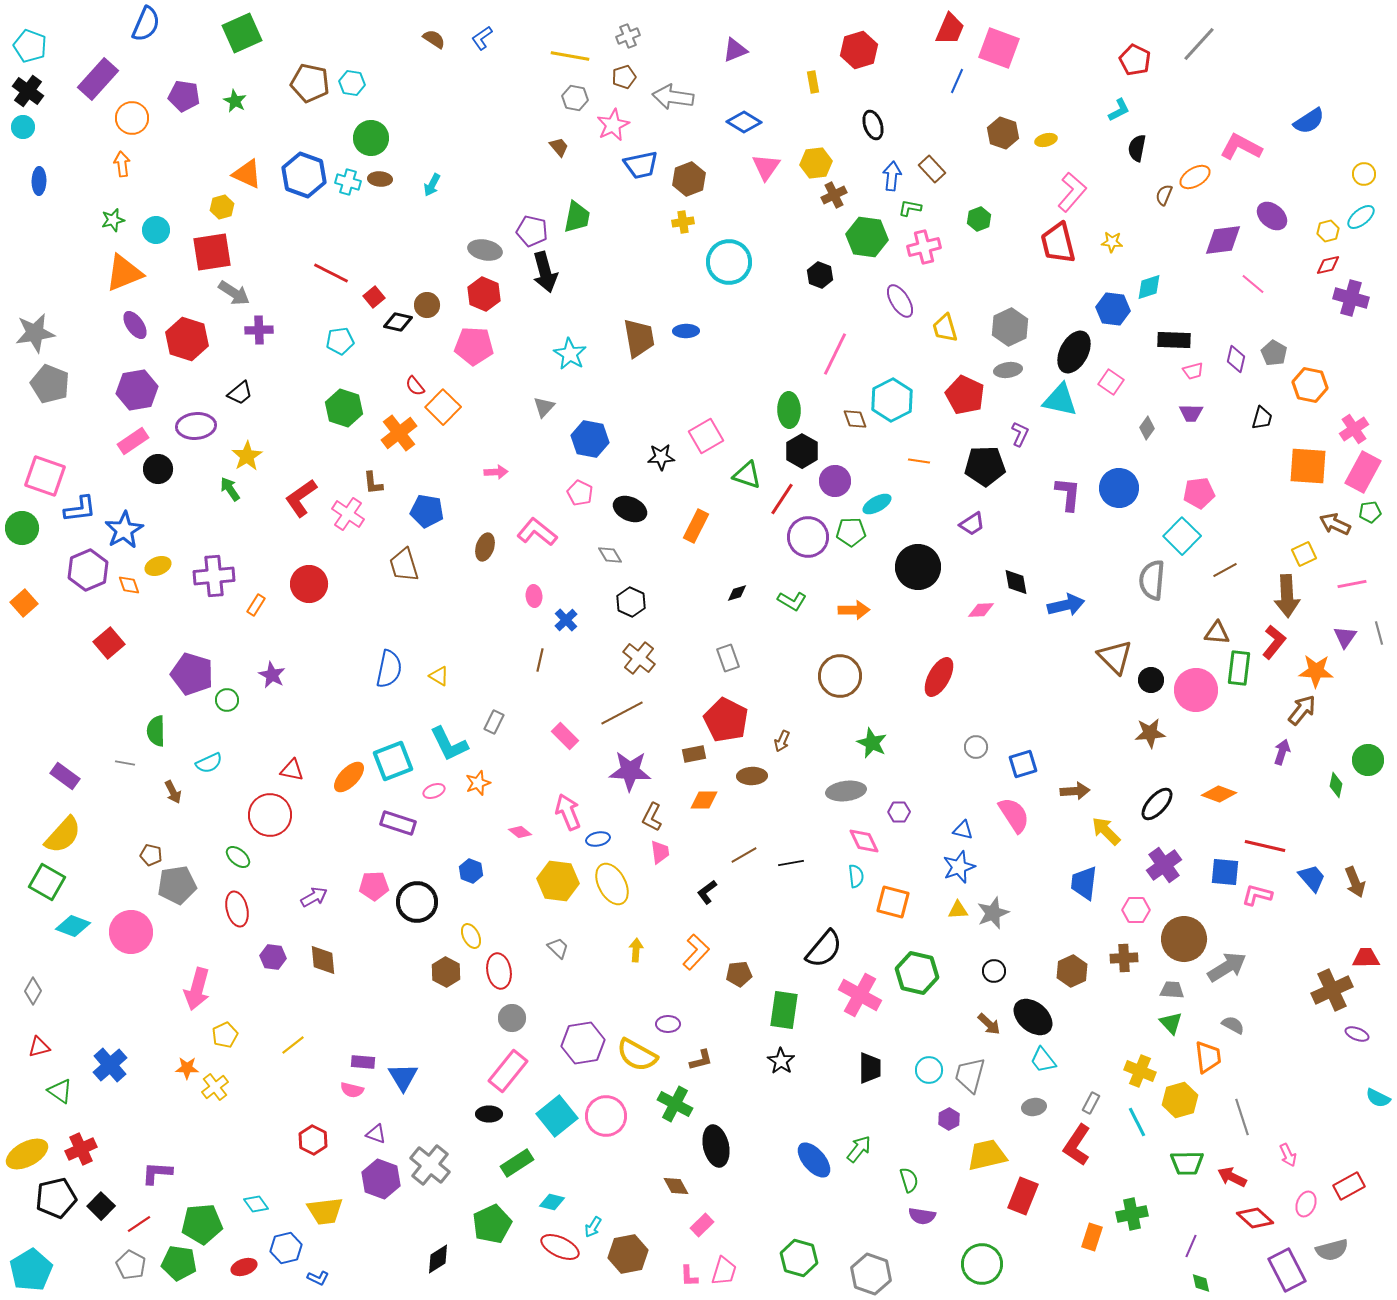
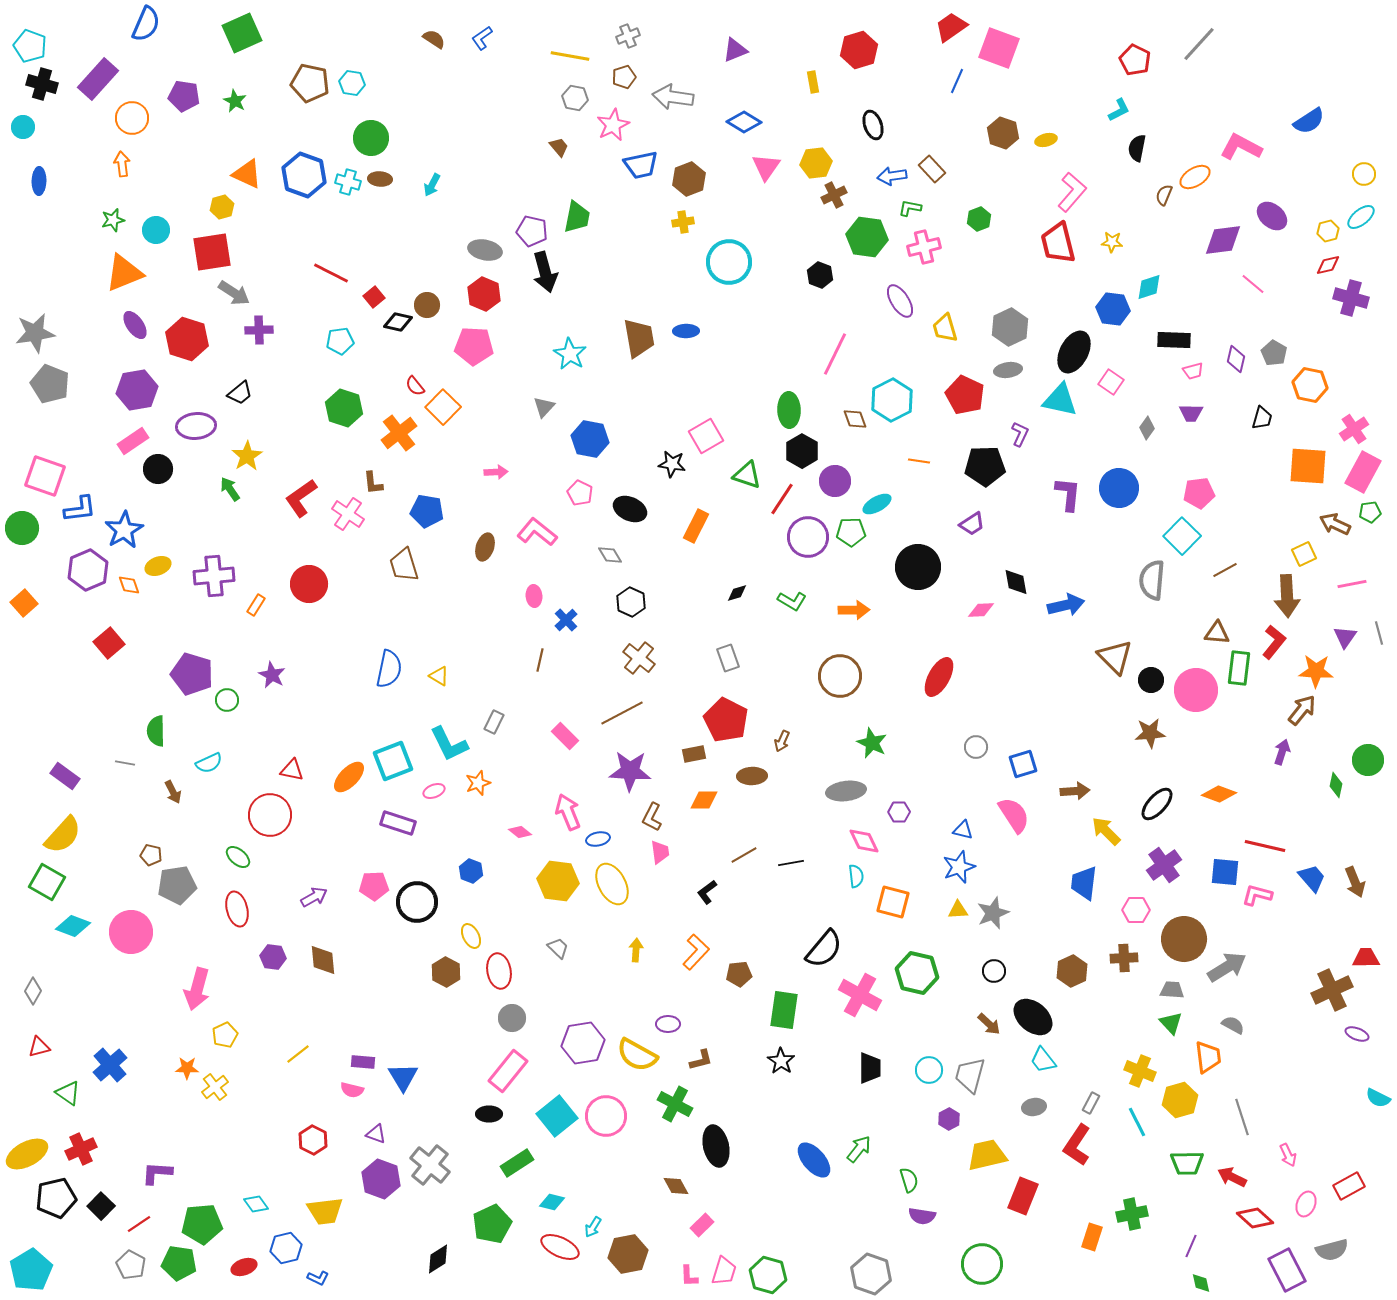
red trapezoid at (950, 29): moved 1 px right, 2 px up; rotated 148 degrees counterclockwise
black cross at (28, 91): moved 14 px right, 7 px up; rotated 20 degrees counterclockwise
blue arrow at (892, 176): rotated 104 degrees counterclockwise
black star at (661, 457): moved 11 px right, 7 px down; rotated 12 degrees clockwise
yellow line at (293, 1045): moved 5 px right, 9 px down
green triangle at (60, 1091): moved 8 px right, 2 px down
green hexagon at (799, 1258): moved 31 px left, 17 px down
